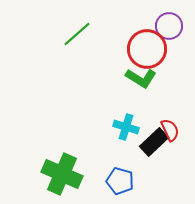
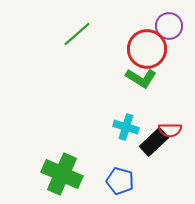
red semicircle: rotated 115 degrees clockwise
